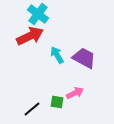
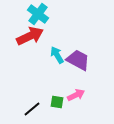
purple trapezoid: moved 6 px left, 2 px down
pink arrow: moved 1 px right, 2 px down
